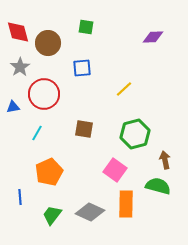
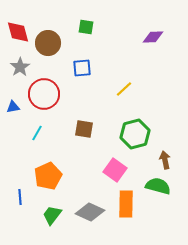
orange pentagon: moved 1 px left, 4 px down
